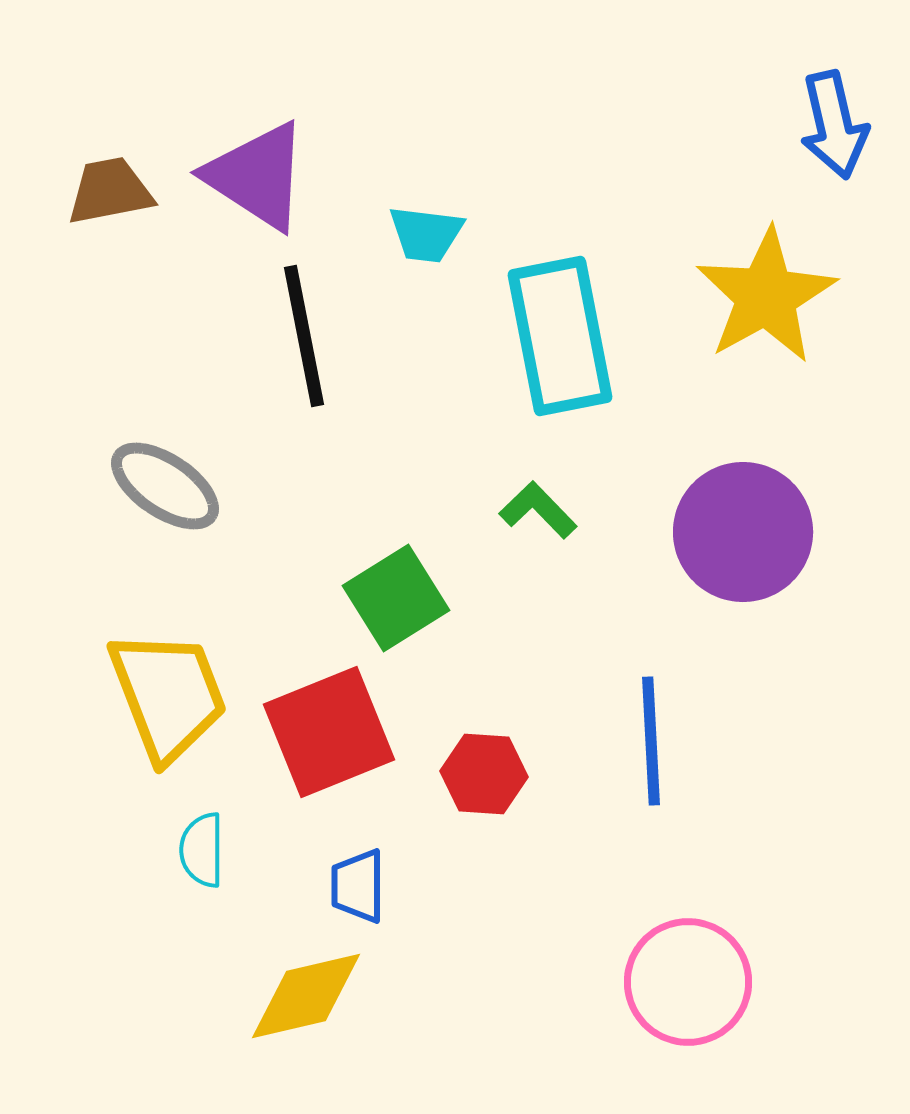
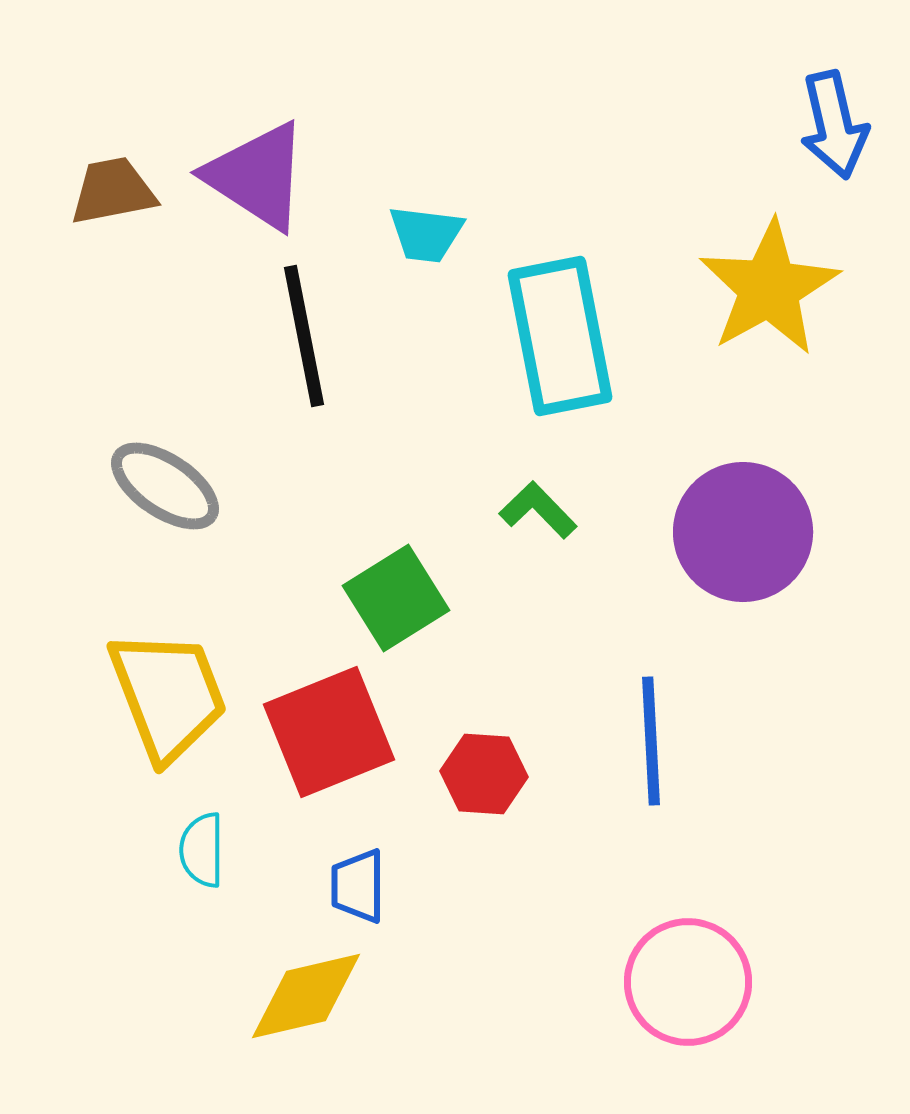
brown trapezoid: moved 3 px right
yellow star: moved 3 px right, 8 px up
